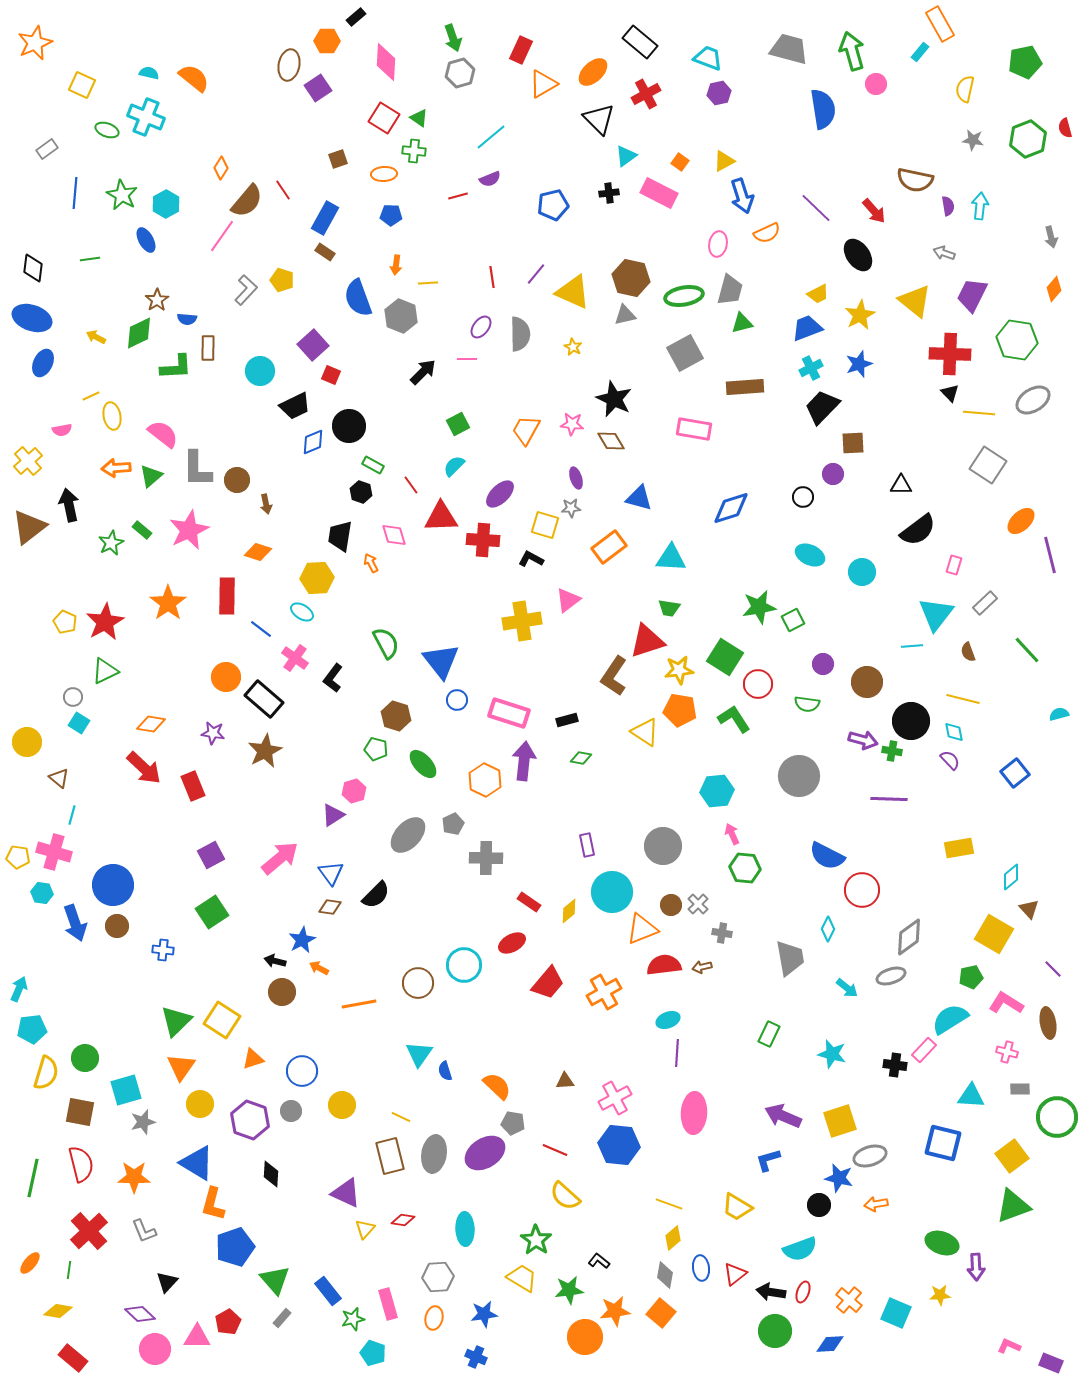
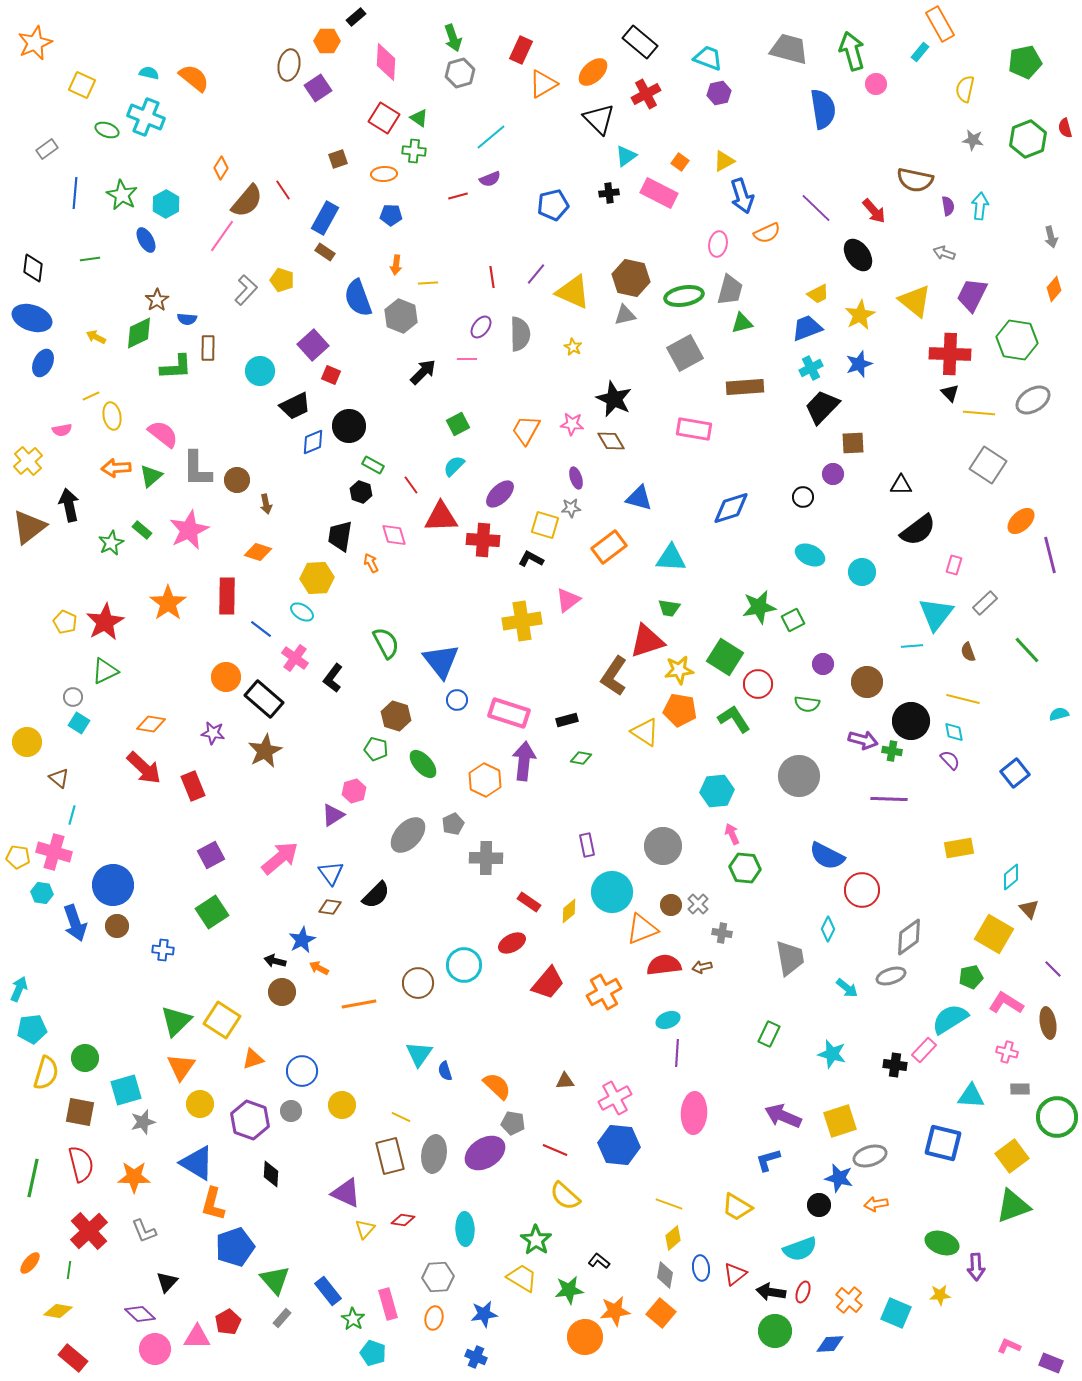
green star at (353, 1319): rotated 25 degrees counterclockwise
